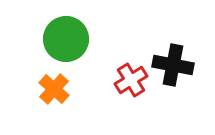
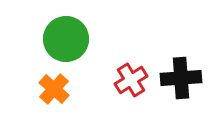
black cross: moved 8 px right, 13 px down; rotated 15 degrees counterclockwise
